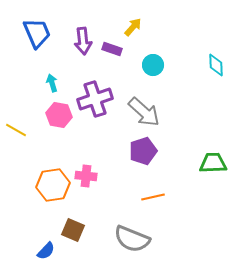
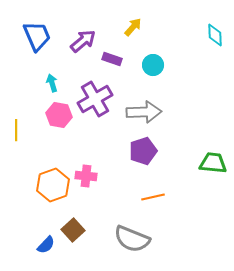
blue trapezoid: moved 3 px down
purple arrow: rotated 124 degrees counterclockwise
purple rectangle: moved 10 px down
cyan diamond: moved 1 px left, 30 px up
purple cross: rotated 12 degrees counterclockwise
gray arrow: rotated 44 degrees counterclockwise
yellow line: rotated 60 degrees clockwise
green trapezoid: rotated 8 degrees clockwise
orange hexagon: rotated 12 degrees counterclockwise
brown square: rotated 25 degrees clockwise
blue semicircle: moved 6 px up
